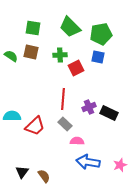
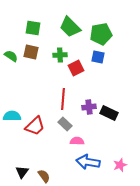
purple cross: rotated 16 degrees clockwise
